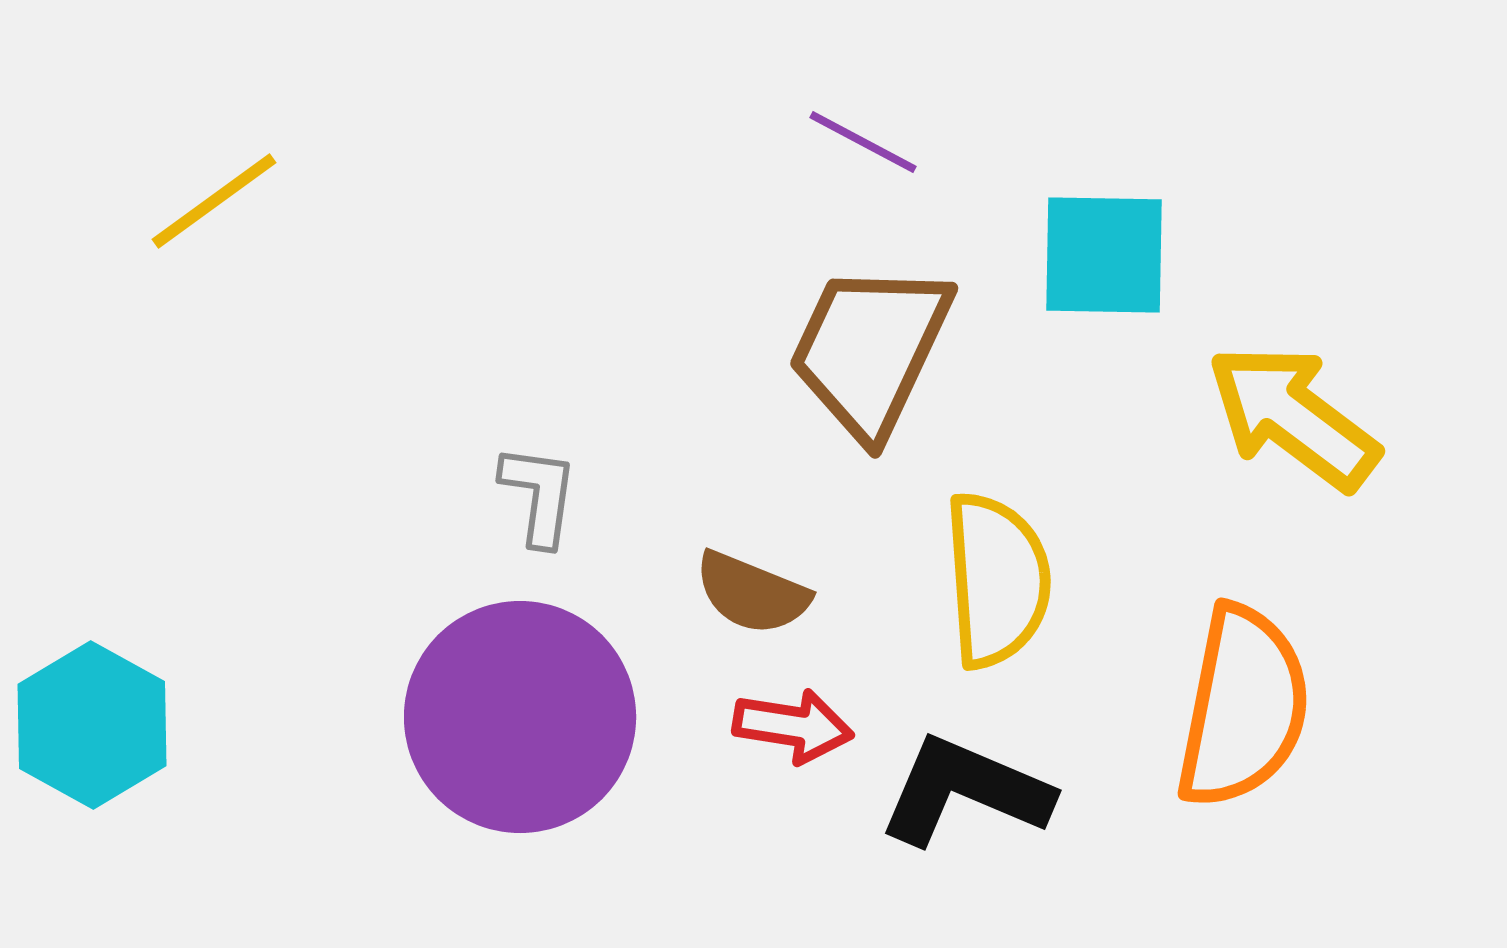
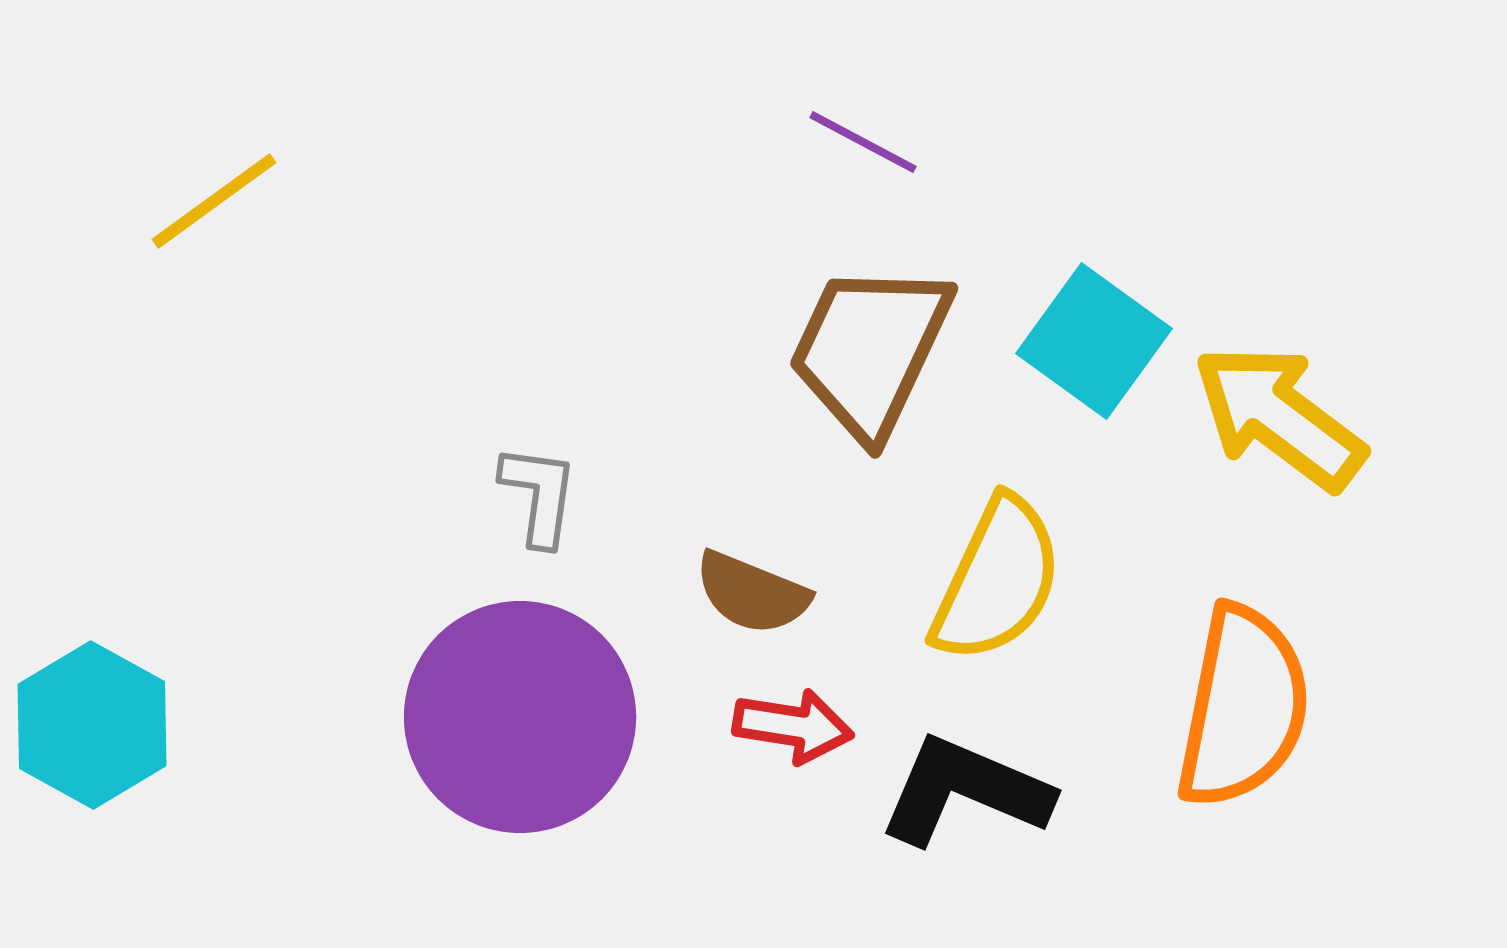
cyan square: moved 10 px left, 86 px down; rotated 35 degrees clockwise
yellow arrow: moved 14 px left
yellow semicircle: rotated 29 degrees clockwise
